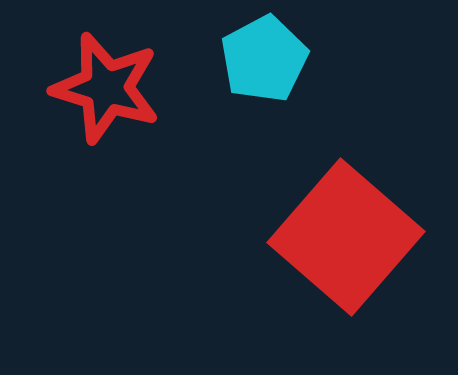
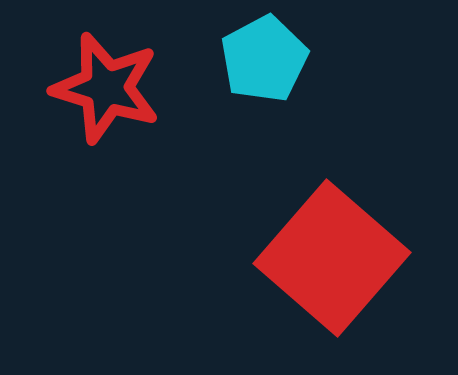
red square: moved 14 px left, 21 px down
